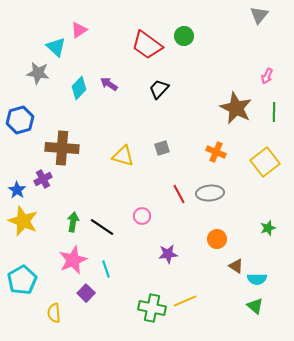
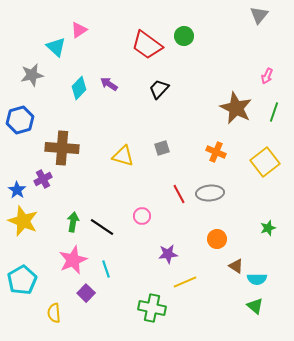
gray star: moved 6 px left, 2 px down; rotated 20 degrees counterclockwise
green line: rotated 18 degrees clockwise
yellow line: moved 19 px up
